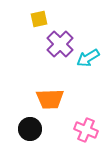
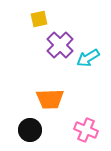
purple cross: moved 1 px down
black circle: moved 1 px down
